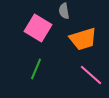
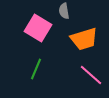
orange trapezoid: moved 1 px right
